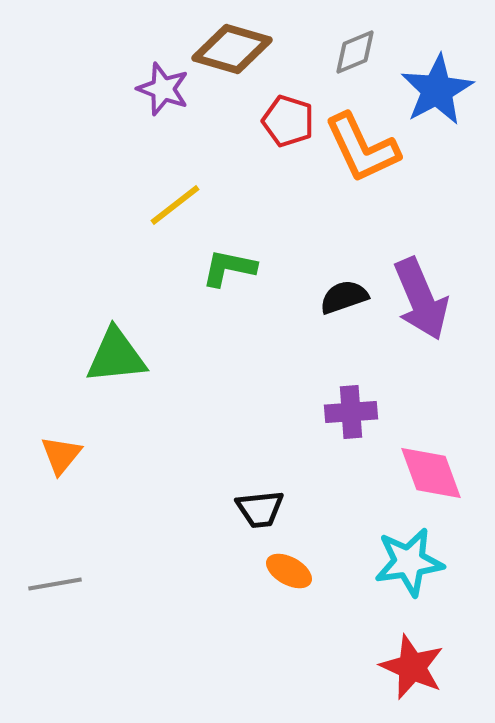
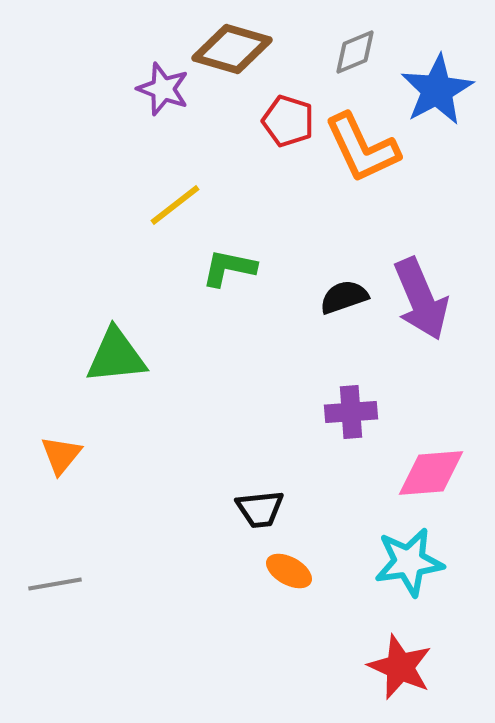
pink diamond: rotated 74 degrees counterclockwise
red star: moved 12 px left
